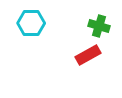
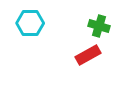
cyan hexagon: moved 1 px left
